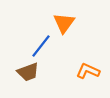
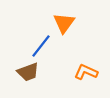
orange L-shape: moved 2 px left, 1 px down
